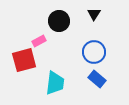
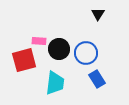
black triangle: moved 4 px right
black circle: moved 28 px down
pink rectangle: rotated 32 degrees clockwise
blue circle: moved 8 px left, 1 px down
blue rectangle: rotated 18 degrees clockwise
